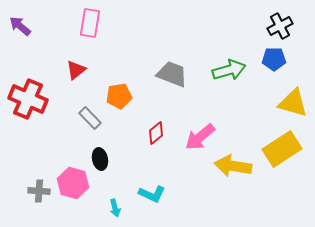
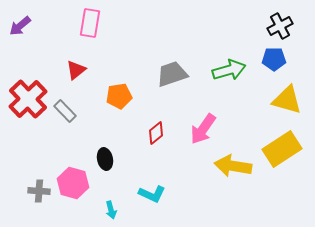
purple arrow: rotated 80 degrees counterclockwise
gray trapezoid: rotated 40 degrees counterclockwise
red cross: rotated 24 degrees clockwise
yellow triangle: moved 6 px left, 3 px up
gray rectangle: moved 25 px left, 7 px up
pink arrow: moved 3 px right, 8 px up; rotated 16 degrees counterclockwise
black ellipse: moved 5 px right
cyan arrow: moved 4 px left, 2 px down
